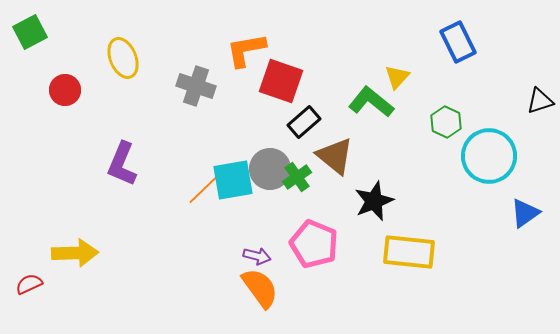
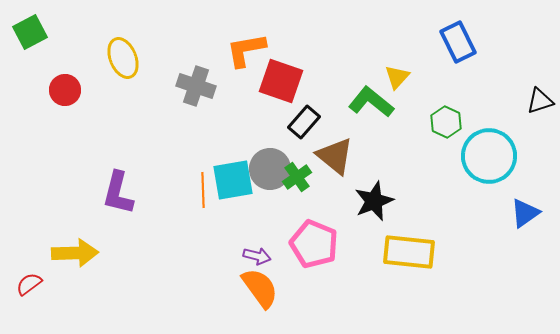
black rectangle: rotated 8 degrees counterclockwise
purple L-shape: moved 4 px left, 29 px down; rotated 9 degrees counterclockwise
orange line: rotated 48 degrees counterclockwise
red semicircle: rotated 12 degrees counterclockwise
